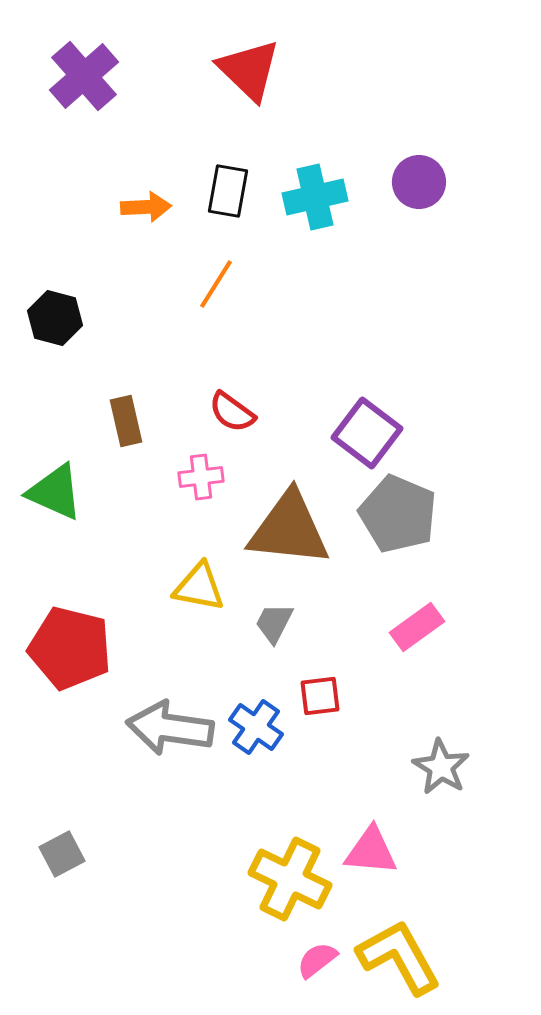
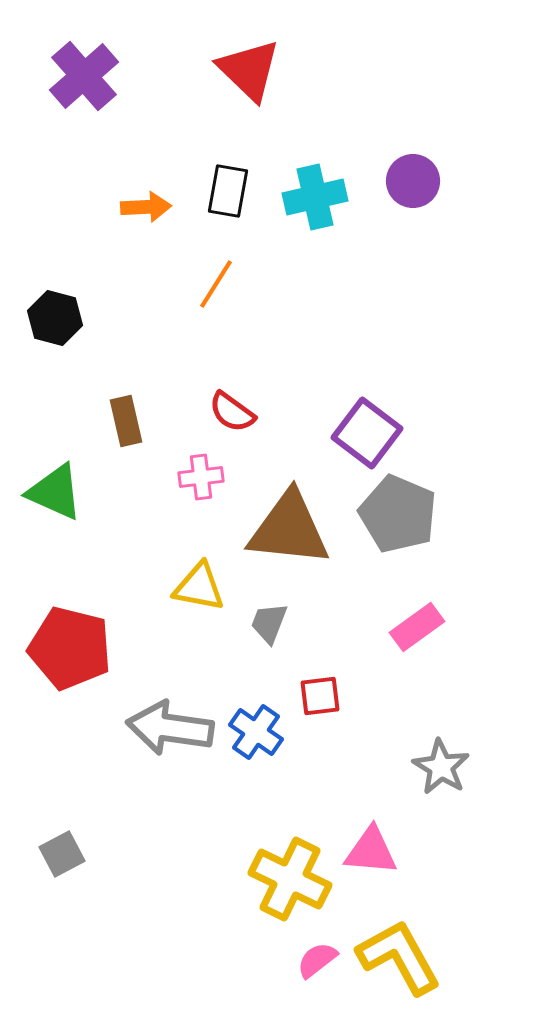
purple circle: moved 6 px left, 1 px up
gray trapezoid: moved 5 px left; rotated 6 degrees counterclockwise
blue cross: moved 5 px down
